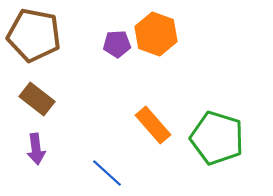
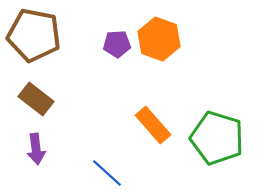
orange hexagon: moved 3 px right, 5 px down
brown rectangle: moved 1 px left
